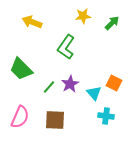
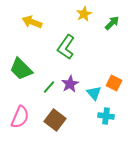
yellow star: moved 1 px right, 2 px up; rotated 21 degrees counterclockwise
brown square: rotated 35 degrees clockwise
